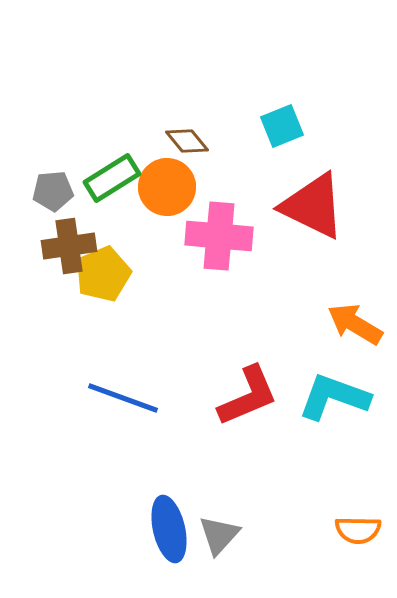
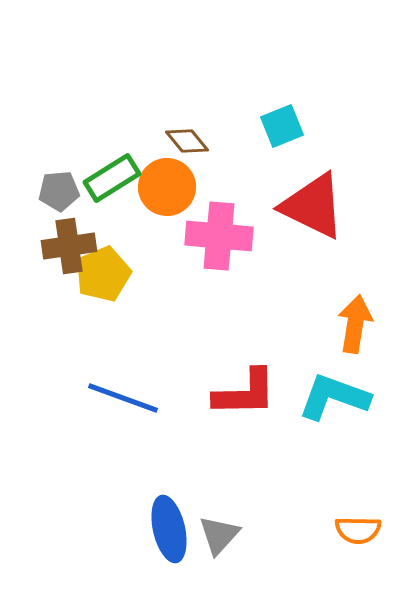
gray pentagon: moved 6 px right
orange arrow: rotated 68 degrees clockwise
red L-shape: moved 3 px left, 3 px up; rotated 22 degrees clockwise
